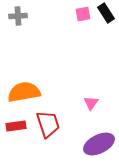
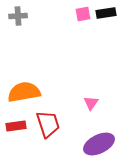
black rectangle: rotated 66 degrees counterclockwise
